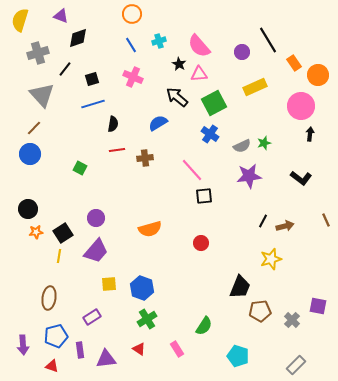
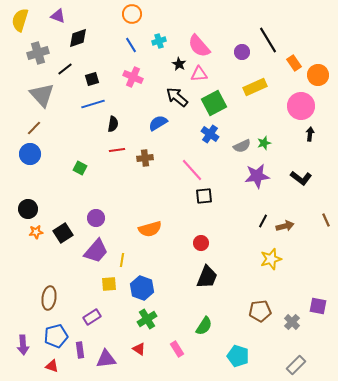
purple triangle at (61, 16): moved 3 px left
black line at (65, 69): rotated 14 degrees clockwise
purple star at (249, 176): moved 8 px right
yellow line at (59, 256): moved 63 px right, 4 px down
black trapezoid at (240, 287): moved 33 px left, 10 px up
gray cross at (292, 320): moved 2 px down
